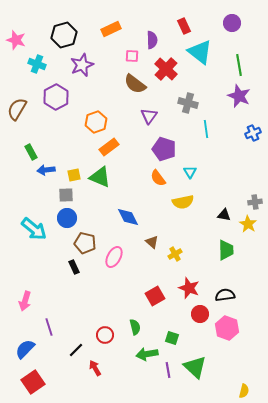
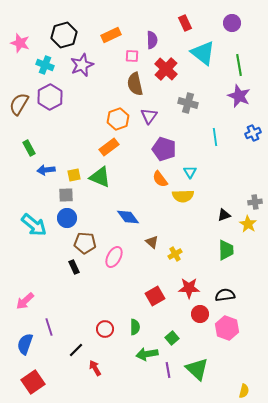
red rectangle at (184, 26): moved 1 px right, 3 px up
orange rectangle at (111, 29): moved 6 px down
pink star at (16, 40): moved 4 px right, 3 px down
cyan triangle at (200, 52): moved 3 px right, 1 px down
cyan cross at (37, 64): moved 8 px right, 1 px down
brown semicircle at (135, 84): rotated 40 degrees clockwise
purple hexagon at (56, 97): moved 6 px left
brown semicircle at (17, 109): moved 2 px right, 5 px up
orange hexagon at (96, 122): moved 22 px right, 3 px up
cyan line at (206, 129): moved 9 px right, 8 px down
green rectangle at (31, 152): moved 2 px left, 4 px up
orange semicircle at (158, 178): moved 2 px right, 1 px down
yellow semicircle at (183, 202): moved 6 px up; rotated 10 degrees clockwise
black triangle at (224, 215): rotated 32 degrees counterclockwise
blue diamond at (128, 217): rotated 10 degrees counterclockwise
cyan arrow at (34, 229): moved 4 px up
brown pentagon at (85, 243): rotated 10 degrees counterclockwise
red star at (189, 288): rotated 20 degrees counterclockwise
pink arrow at (25, 301): rotated 30 degrees clockwise
green semicircle at (135, 327): rotated 14 degrees clockwise
red circle at (105, 335): moved 6 px up
green square at (172, 338): rotated 32 degrees clockwise
blue semicircle at (25, 349): moved 5 px up; rotated 25 degrees counterclockwise
green triangle at (195, 367): moved 2 px right, 2 px down
